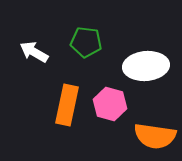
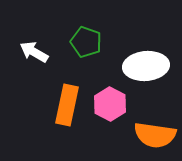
green pentagon: rotated 12 degrees clockwise
pink hexagon: rotated 12 degrees clockwise
orange semicircle: moved 1 px up
